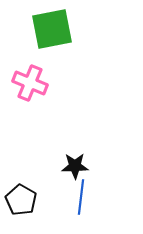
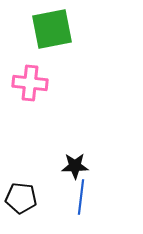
pink cross: rotated 16 degrees counterclockwise
black pentagon: moved 2 px up; rotated 24 degrees counterclockwise
